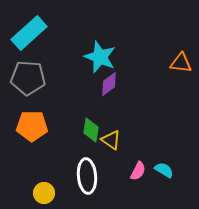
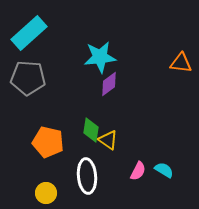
cyan star: rotated 28 degrees counterclockwise
orange pentagon: moved 16 px right, 16 px down; rotated 12 degrees clockwise
yellow triangle: moved 3 px left
yellow circle: moved 2 px right
